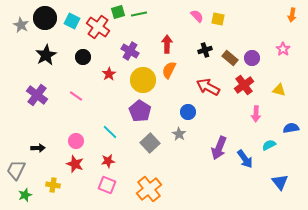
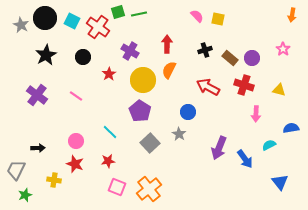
red cross at (244, 85): rotated 36 degrees counterclockwise
yellow cross at (53, 185): moved 1 px right, 5 px up
pink square at (107, 185): moved 10 px right, 2 px down
